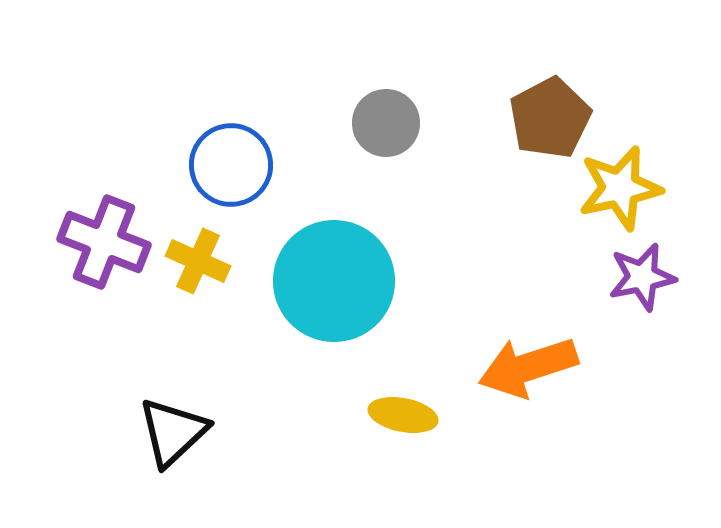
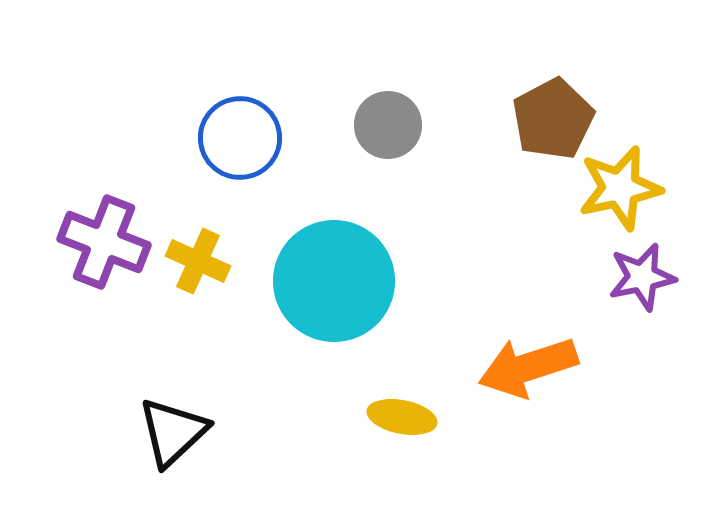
brown pentagon: moved 3 px right, 1 px down
gray circle: moved 2 px right, 2 px down
blue circle: moved 9 px right, 27 px up
yellow ellipse: moved 1 px left, 2 px down
